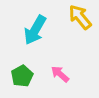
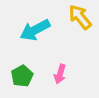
cyan arrow: rotated 32 degrees clockwise
pink arrow: rotated 114 degrees counterclockwise
